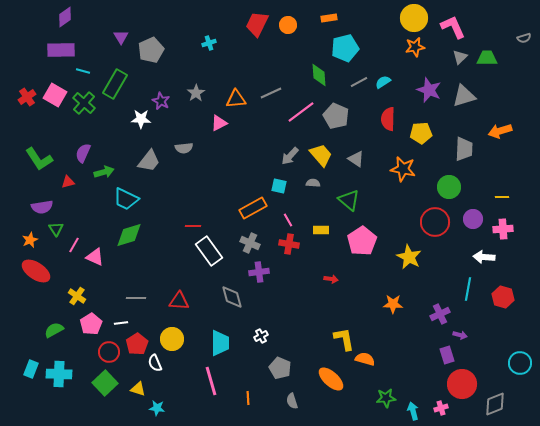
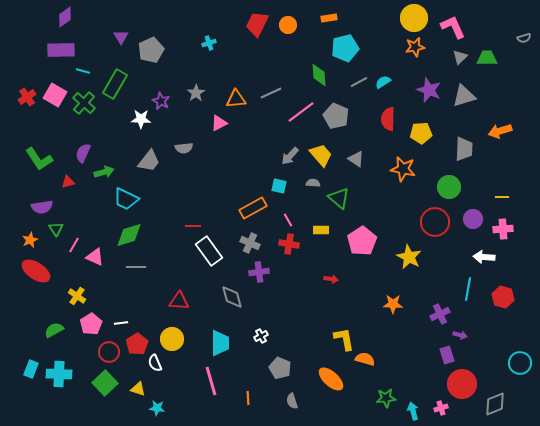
green triangle at (349, 200): moved 10 px left, 2 px up
gray line at (136, 298): moved 31 px up
